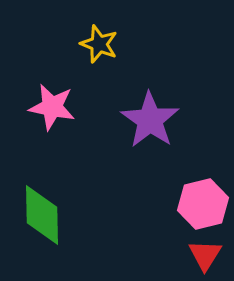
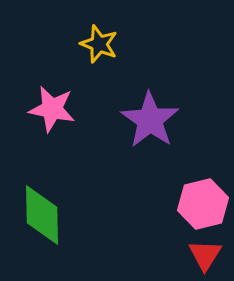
pink star: moved 2 px down
